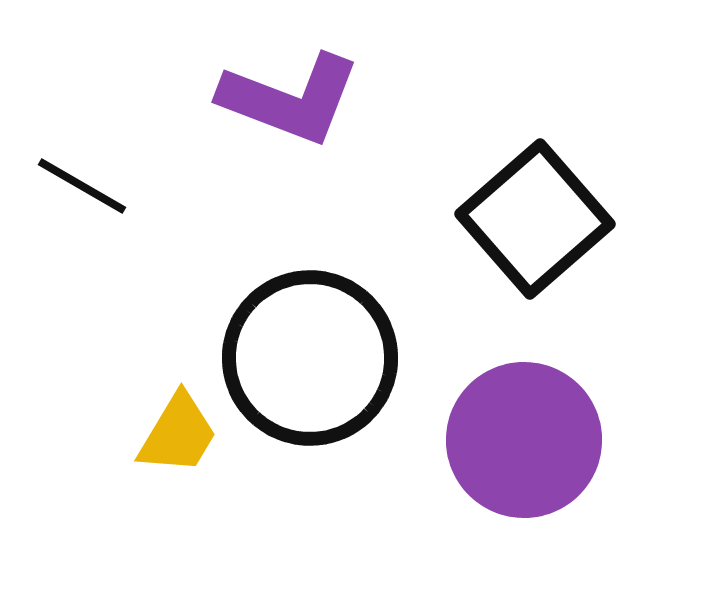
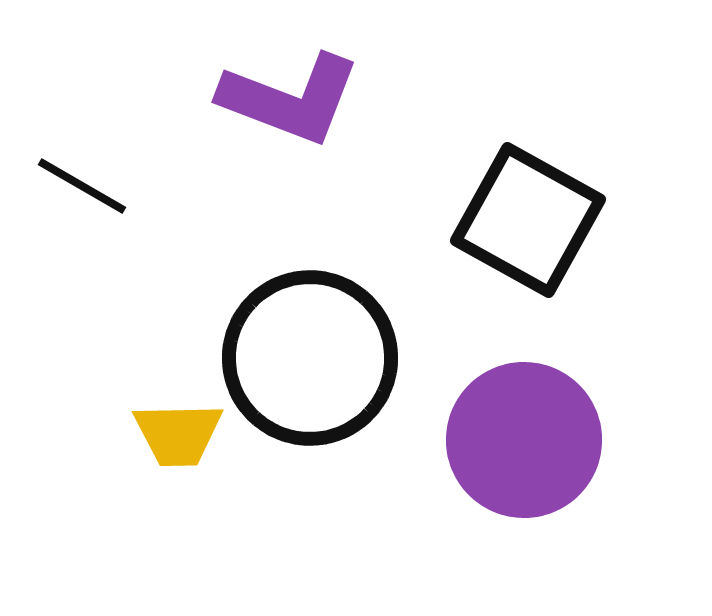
black square: moved 7 px left, 1 px down; rotated 20 degrees counterclockwise
yellow trapezoid: rotated 58 degrees clockwise
